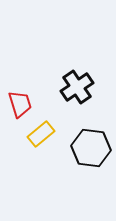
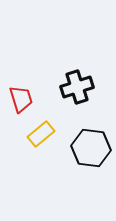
black cross: rotated 16 degrees clockwise
red trapezoid: moved 1 px right, 5 px up
